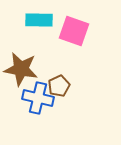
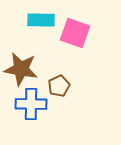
cyan rectangle: moved 2 px right
pink square: moved 1 px right, 2 px down
blue cross: moved 7 px left, 6 px down; rotated 12 degrees counterclockwise
